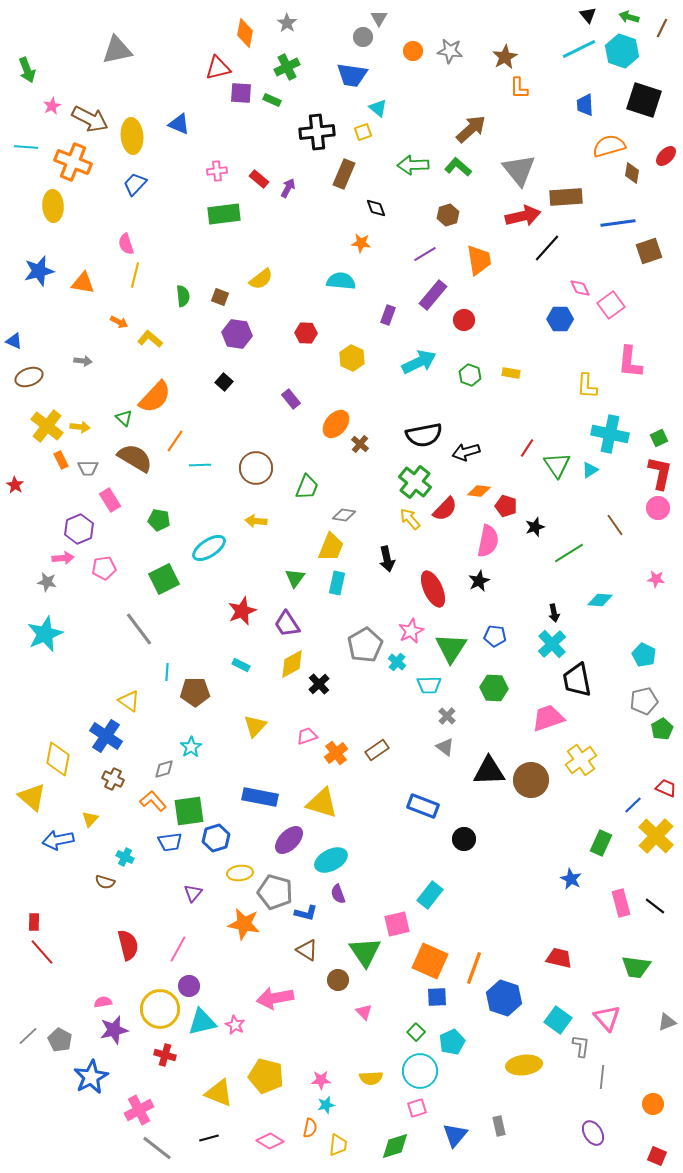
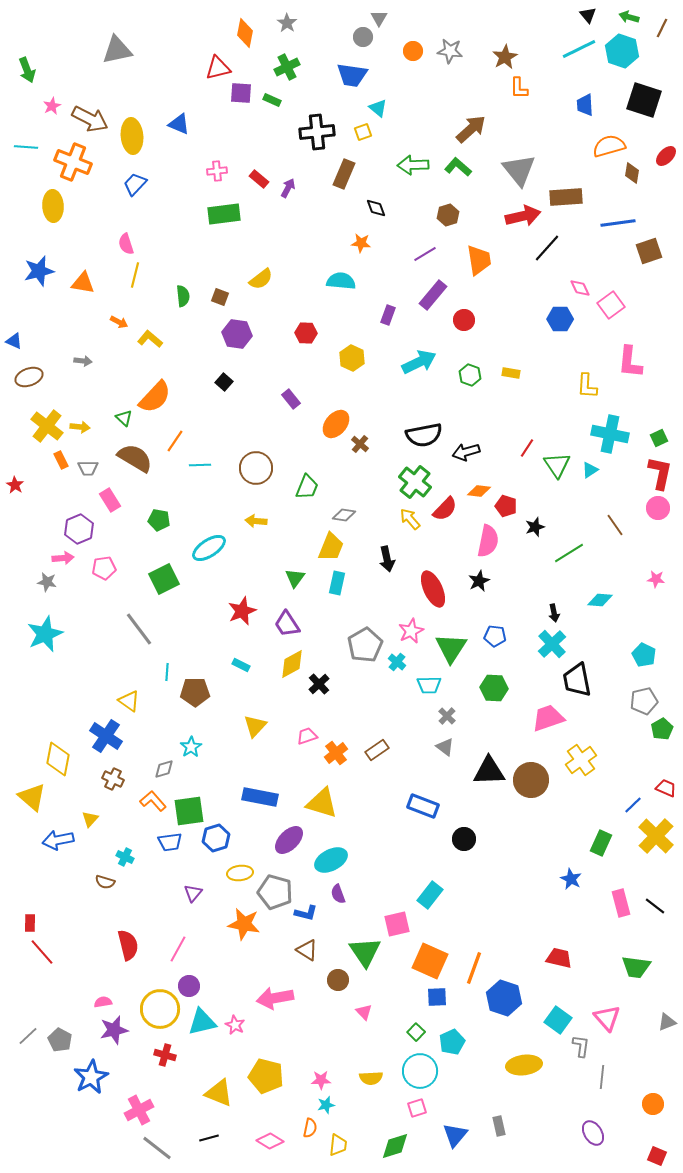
red rectangle at (34, 922): moved 4 px left, 1 px down
